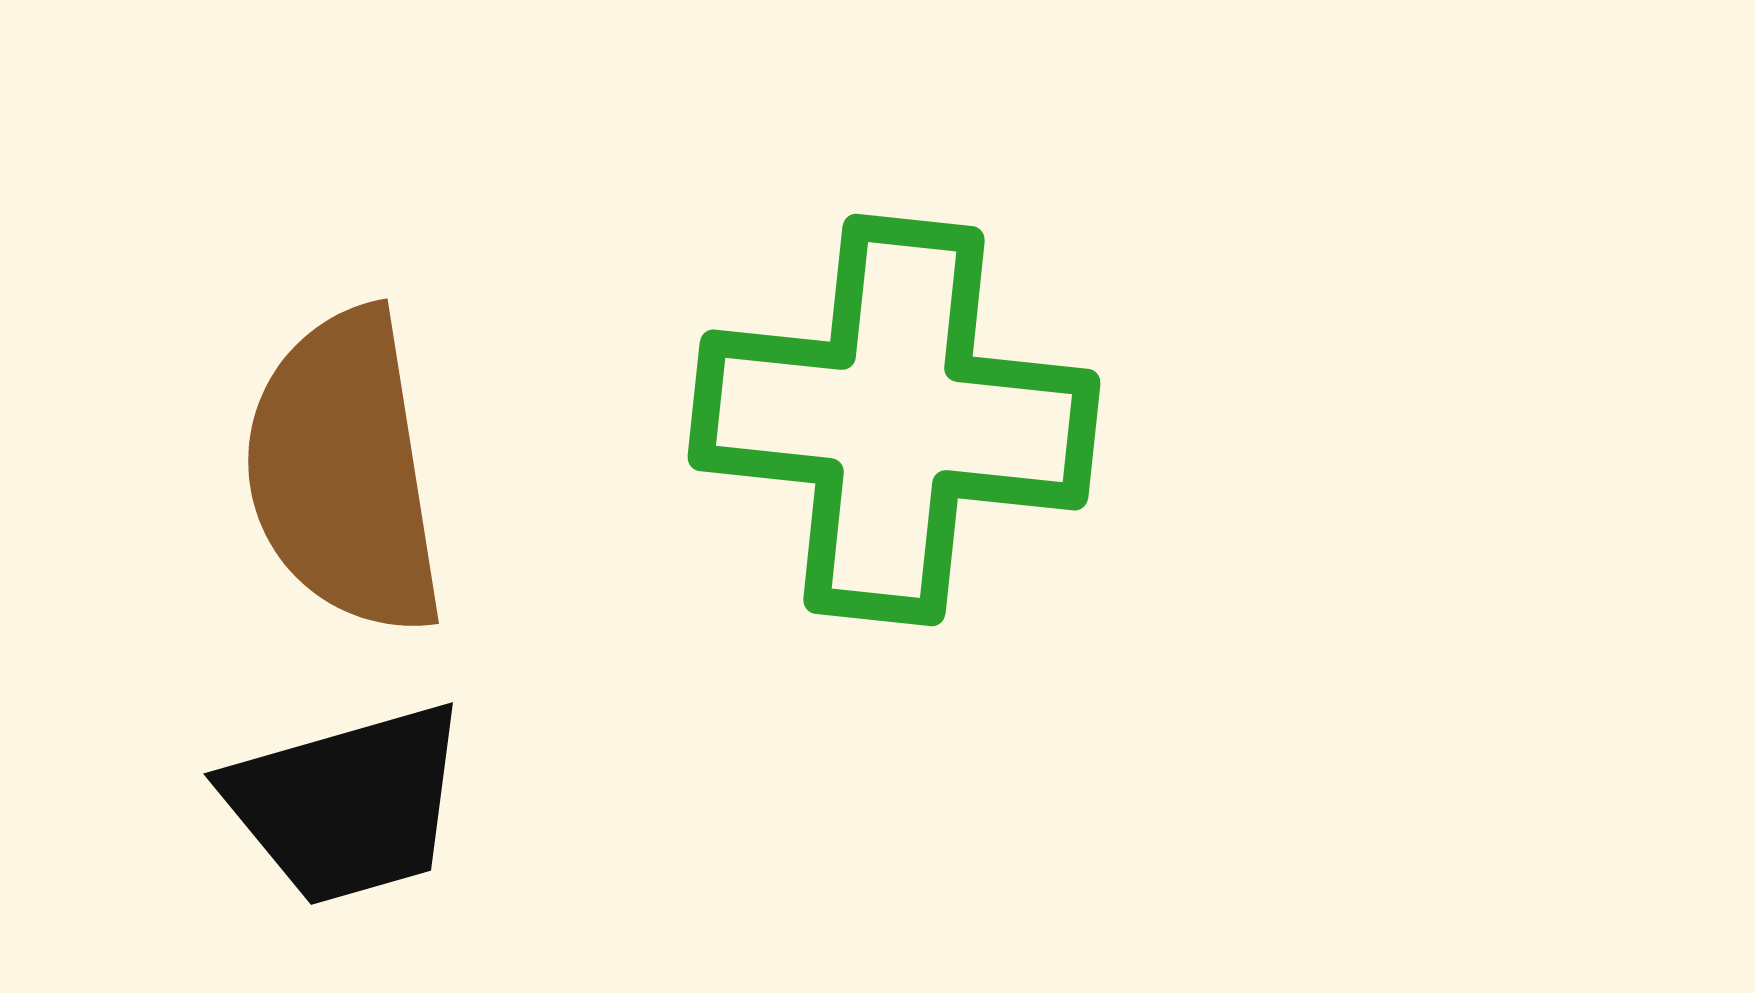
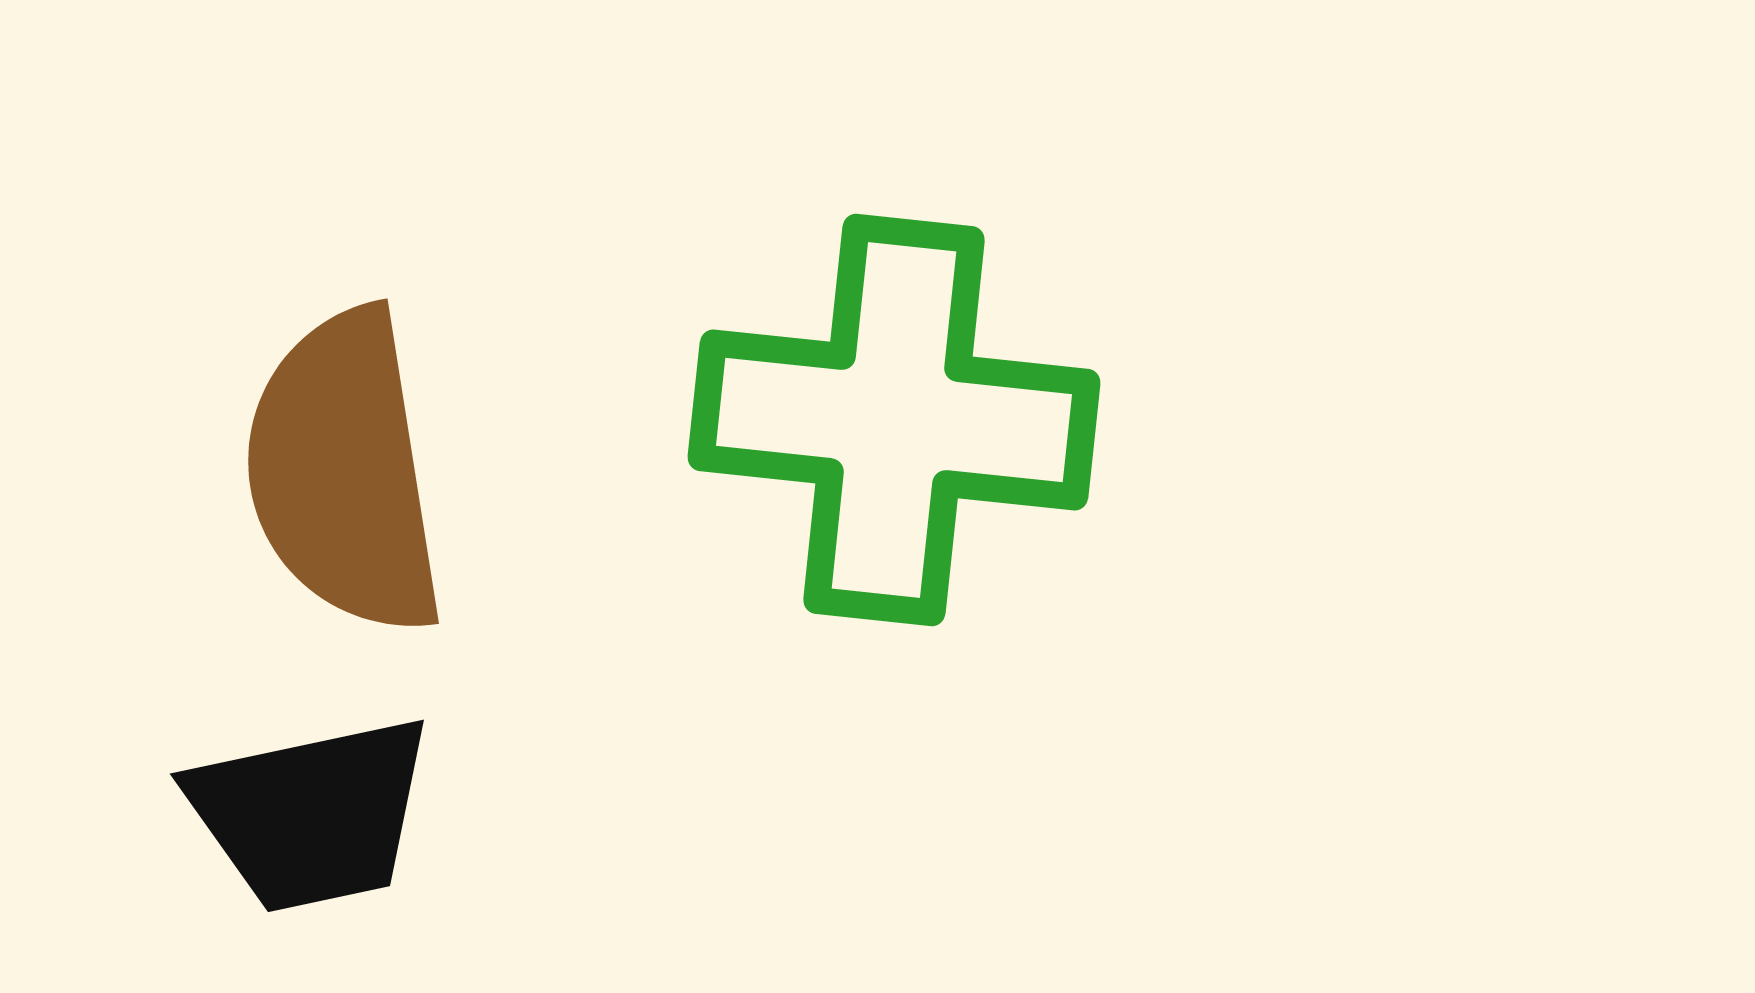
black trapezoid: moved 36 px left, 10 px down; rotated 4 degrees clockwise
